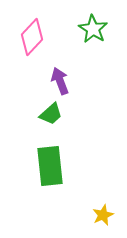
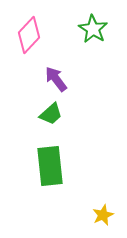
pink diamond: moved 3 px left, 2 px up
purple arrow: moved 4 px left, 2 px up; rotated 16 degrees counterclockwise
